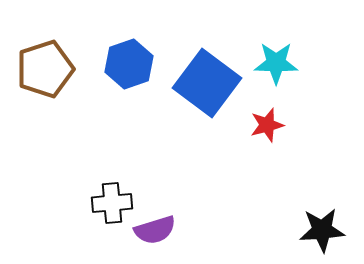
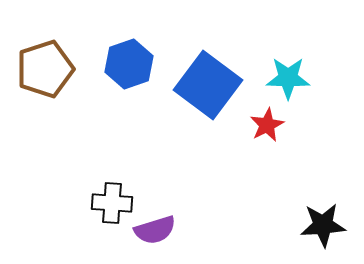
cyan star: moved 12 px right, 15 px down
blue square: moved 1 px right, 2 px down
red star: rotated 12 degrees counterclockwise
black cross: rotated 9 degrees clockwise
black star: moved 1 px right, 5 px up
